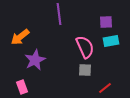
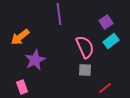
purple square: rotated 32 degrees counterclockwise
cyan rectangle: rotated 28 degrees counterclockwise
